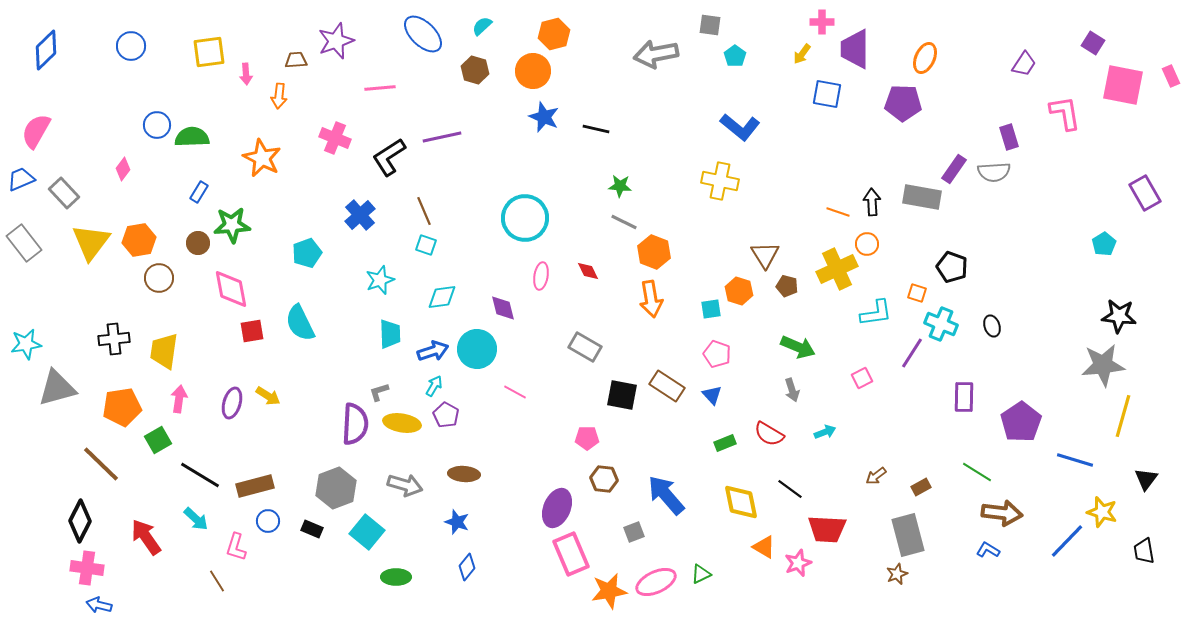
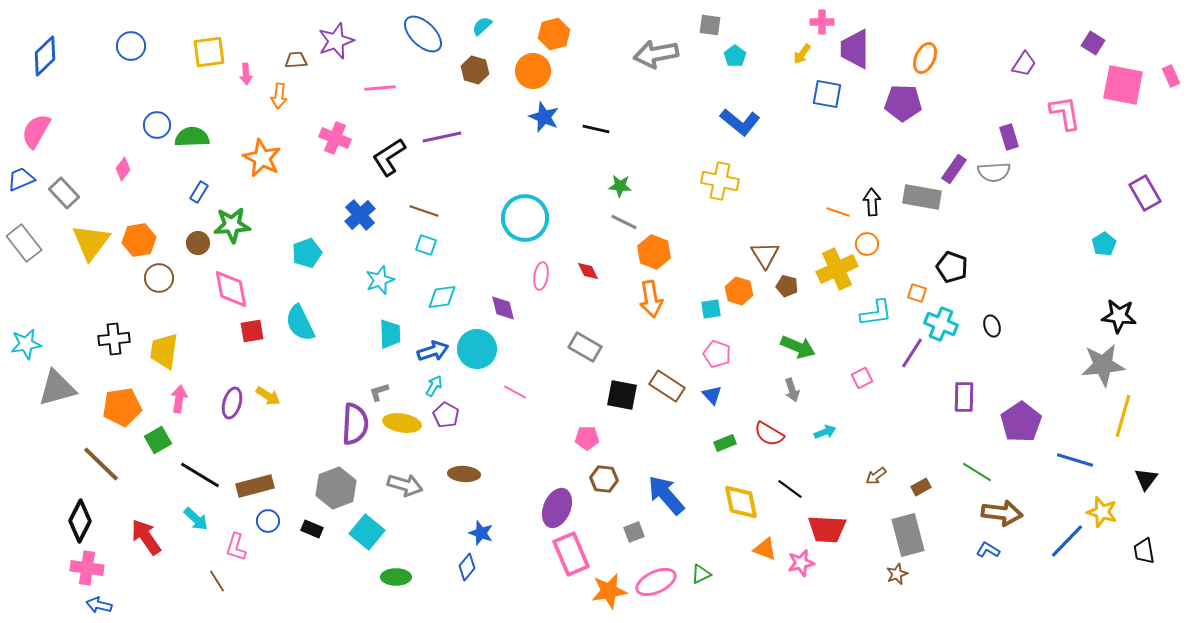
blue diamond at (46, 50): moved 1 px left, 6 px down
blue L-shape at (740, 127): moved 5 px up
brown line at (424, 211): rotated 48 degrees counterclockwise
blue star at (457, 522): moved 24 px right, 11 px down
orange triangle at (764, 547): moved 1 px right, 2 px down; rotated 10 degrees counterclockwise
pink star at (798, 563): moved 3 px right; rotated 8 degrees clockwise
